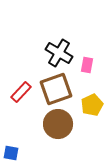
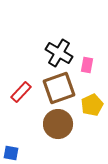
brown square: moved 3 px right, 1 px up
